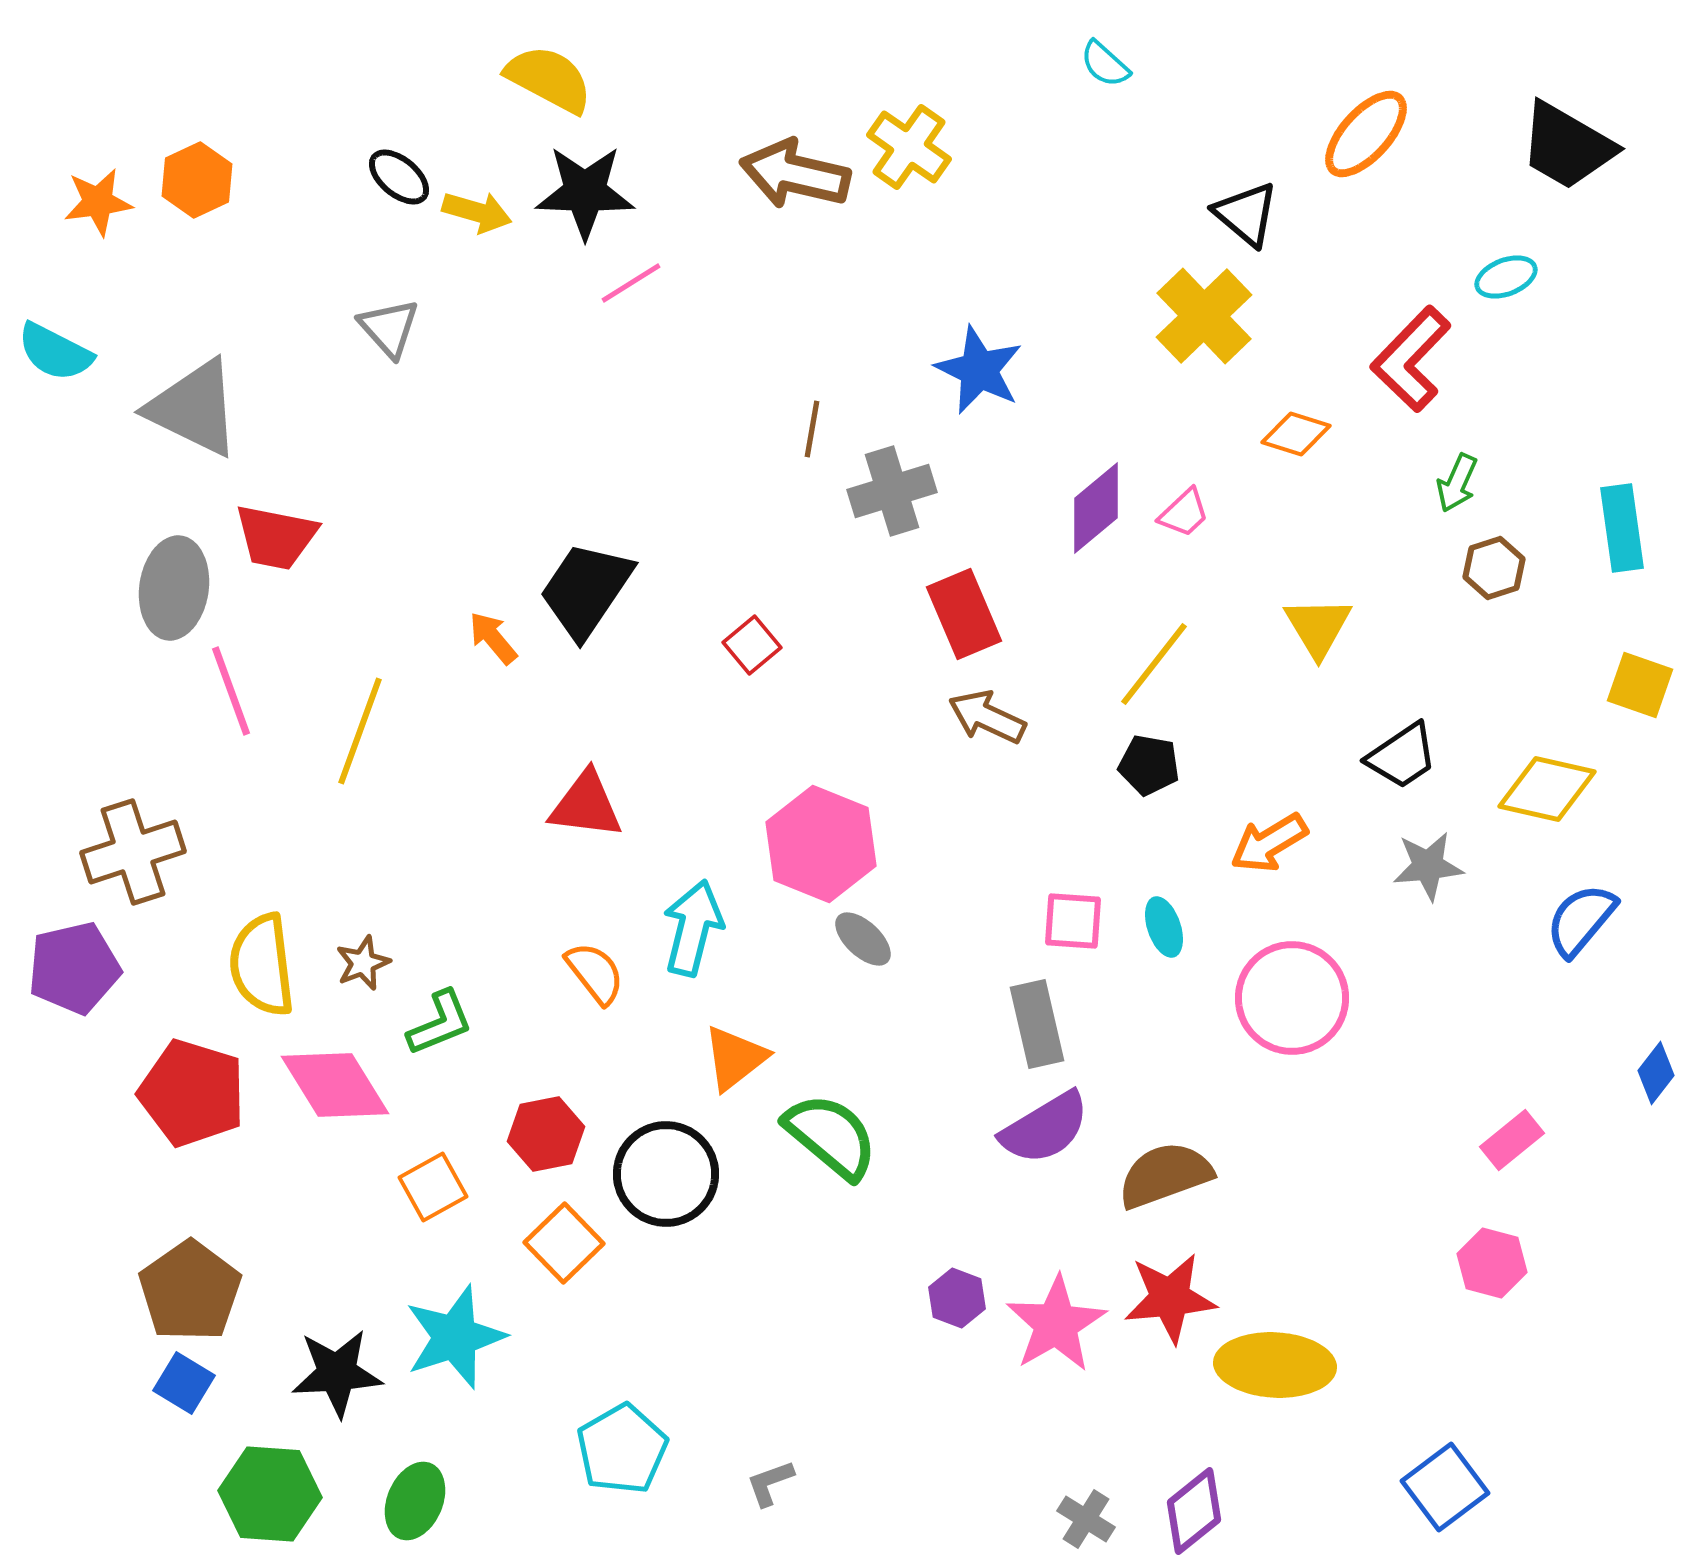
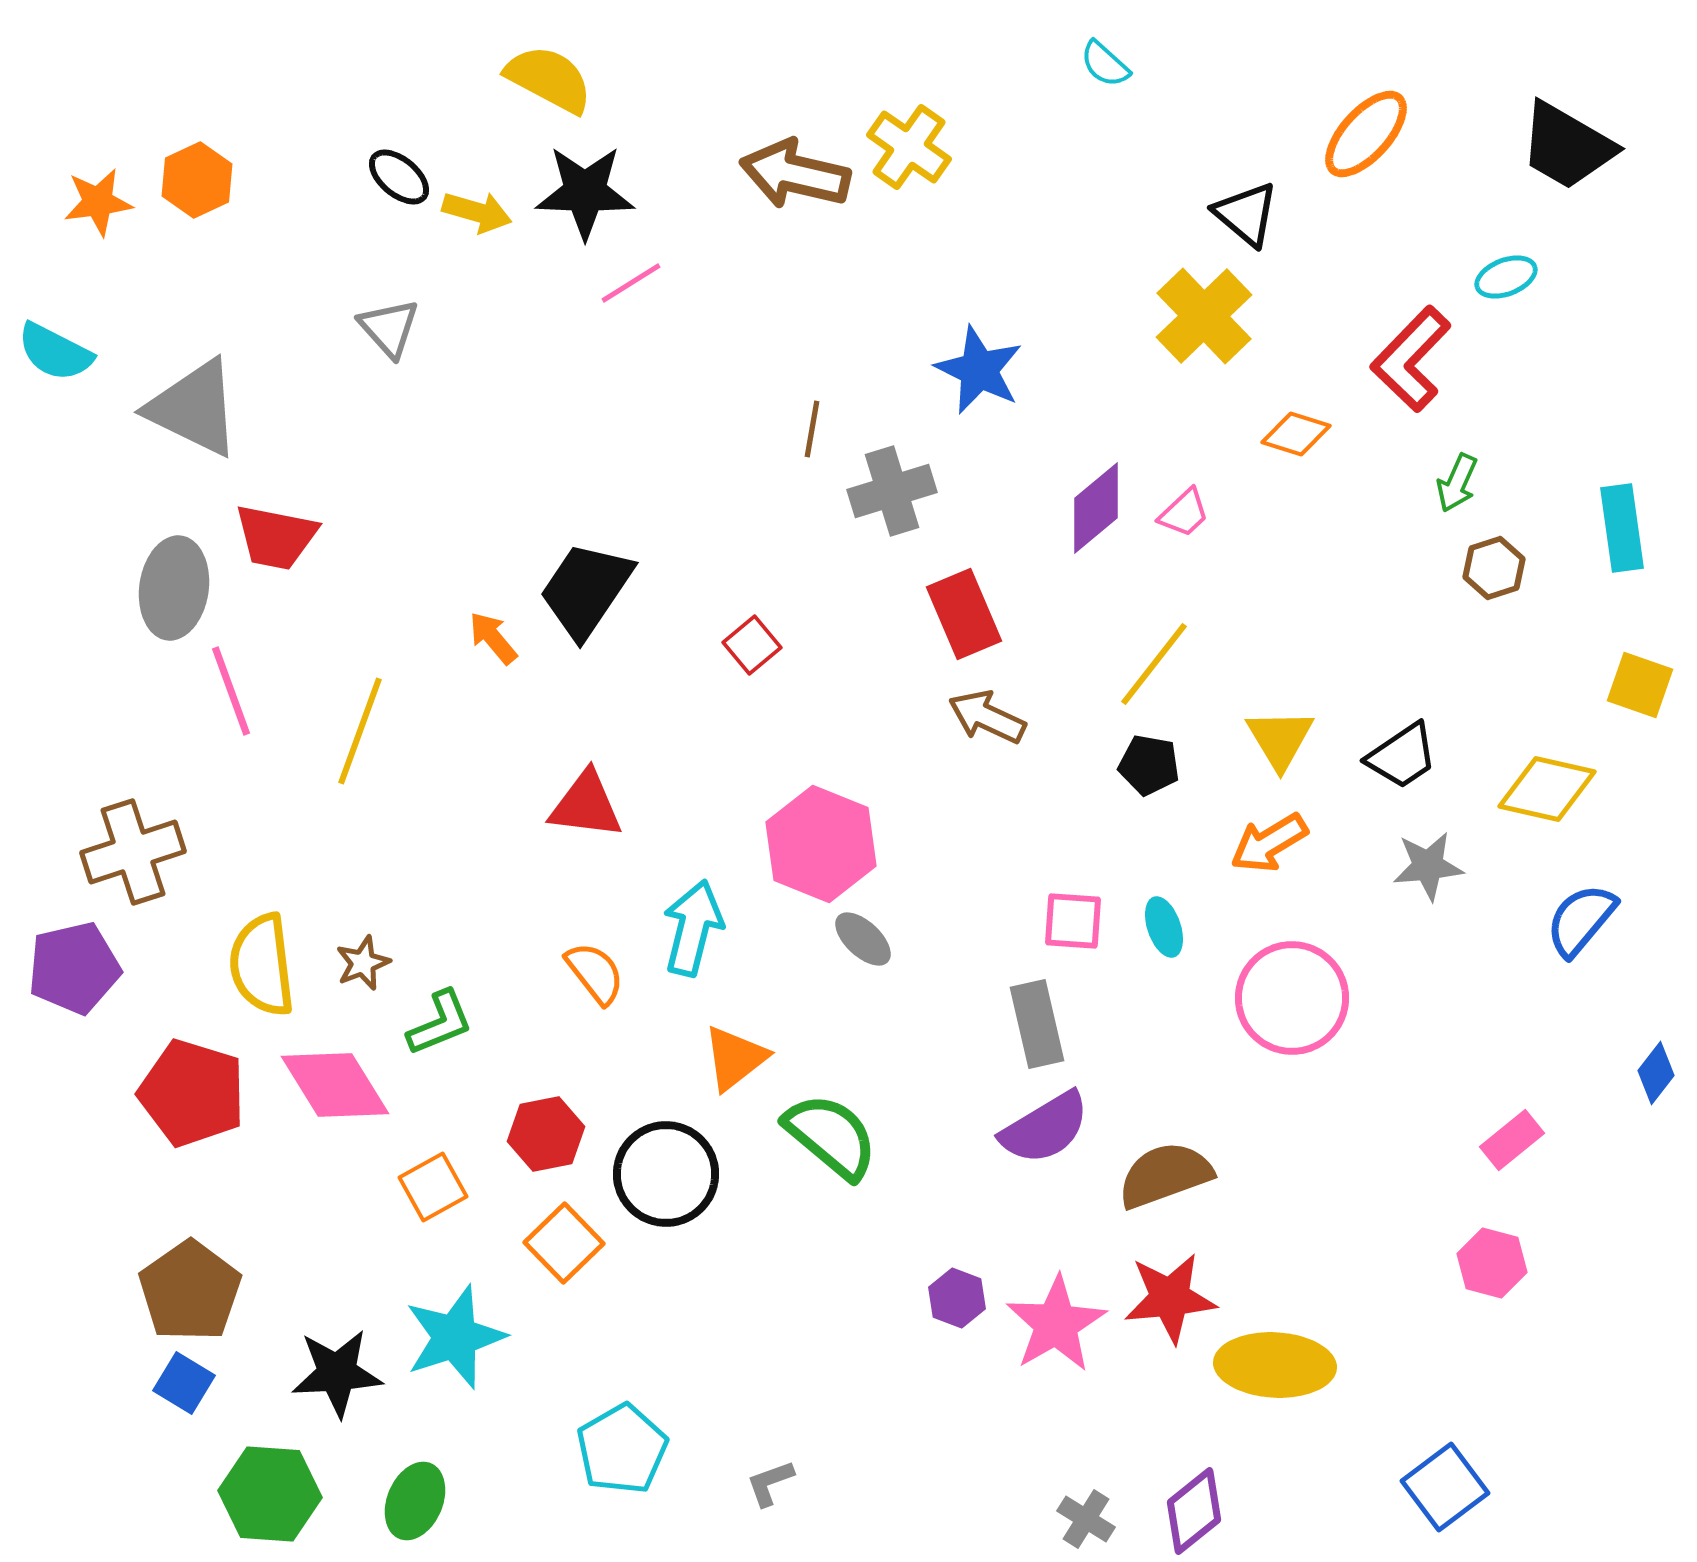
yellow triangle at (1318, 627): moved 38 px left, 112 px down
